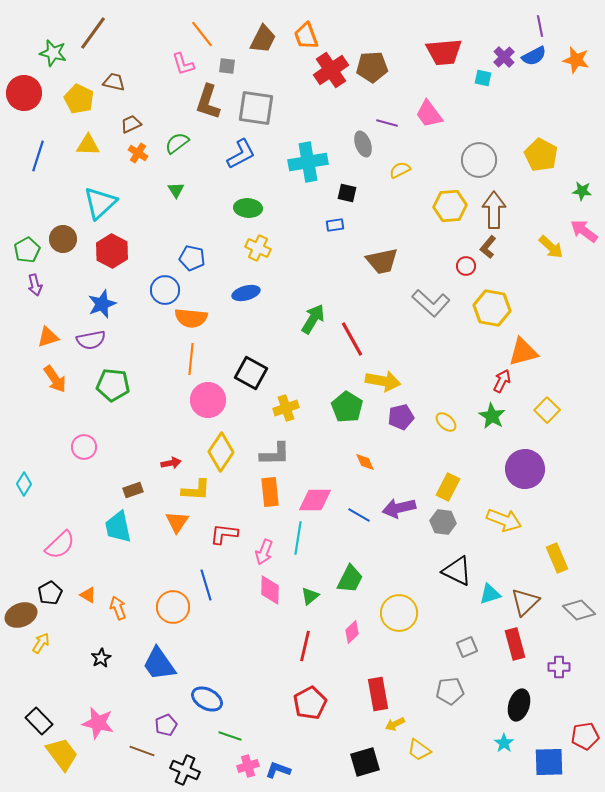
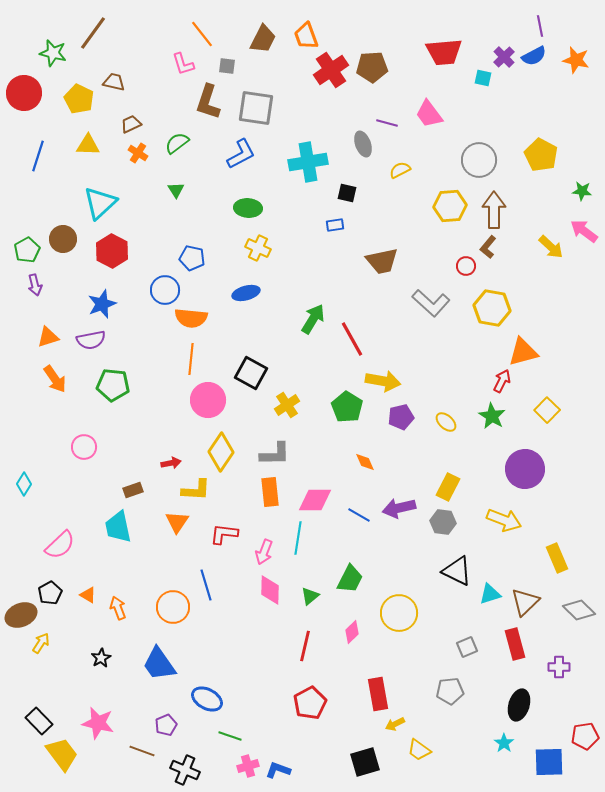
yellow cross at (286, 408): moved 1 px right, 3 px up; rotated 15 degrees counterclockwise
